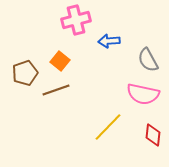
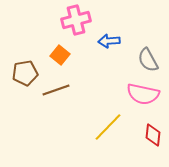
orange square: moved 6 px up
brown pentagon: rotated 10 degrees clockwise
